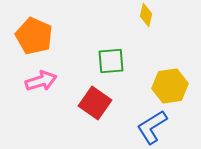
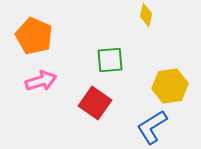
green square: moved 1 px left, 1 px up
